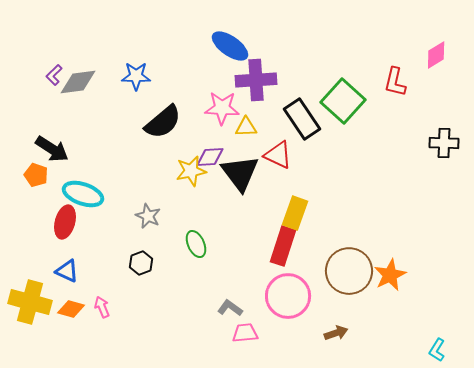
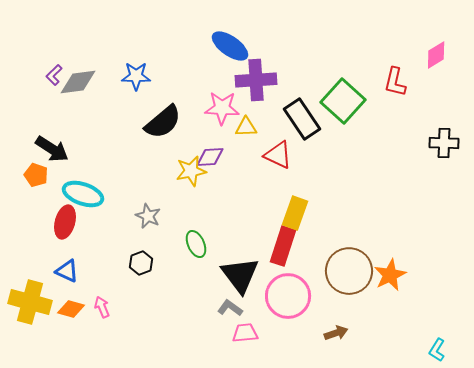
black triangle: moved 102 px down
